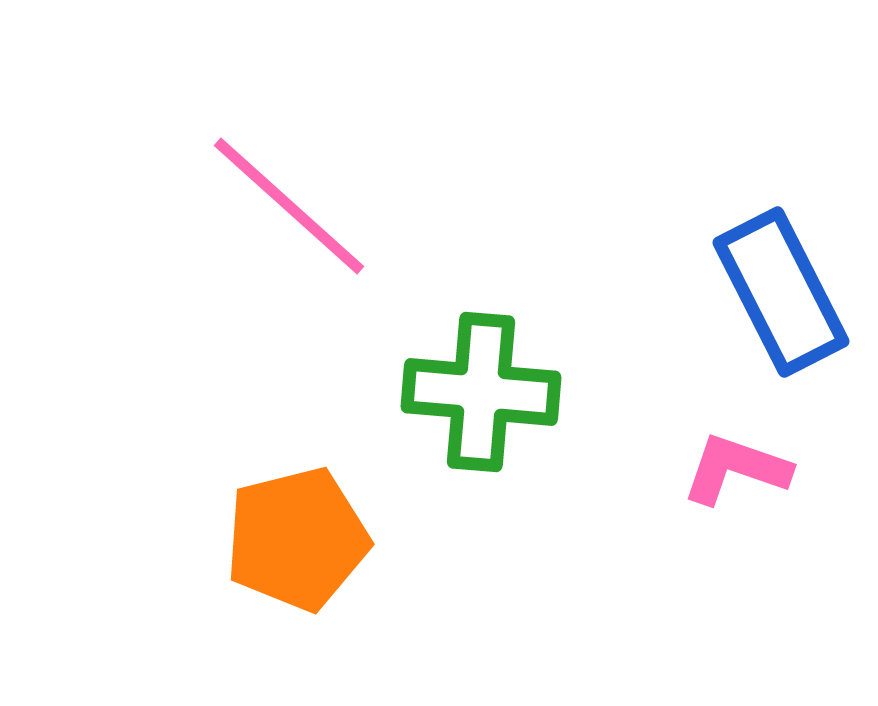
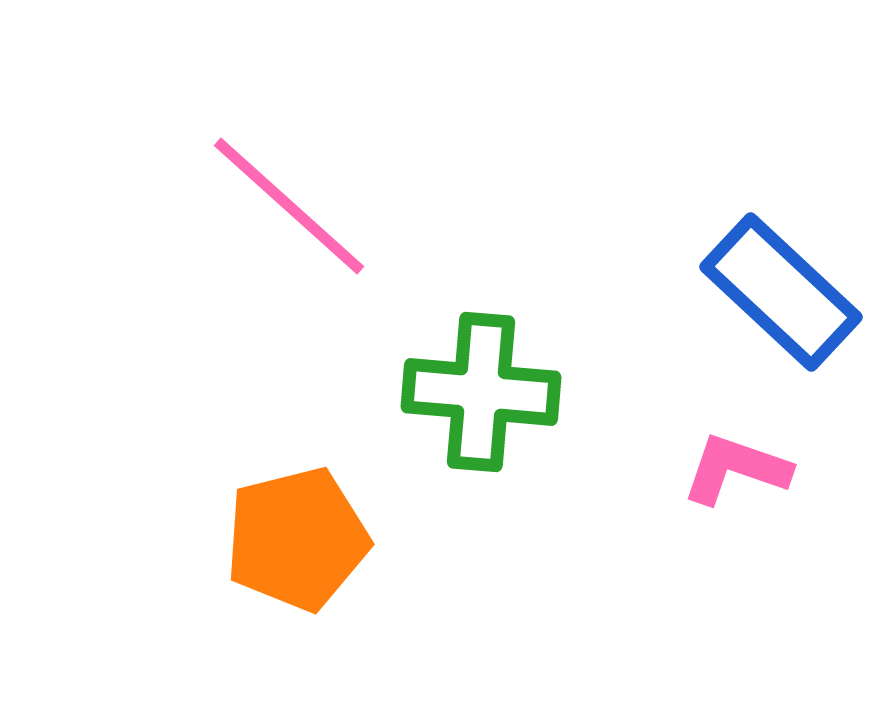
blue rectangle: rotated 20 degrees counterclockwise
